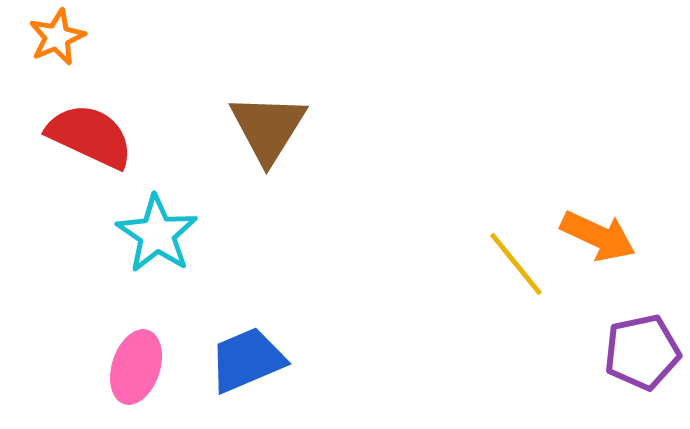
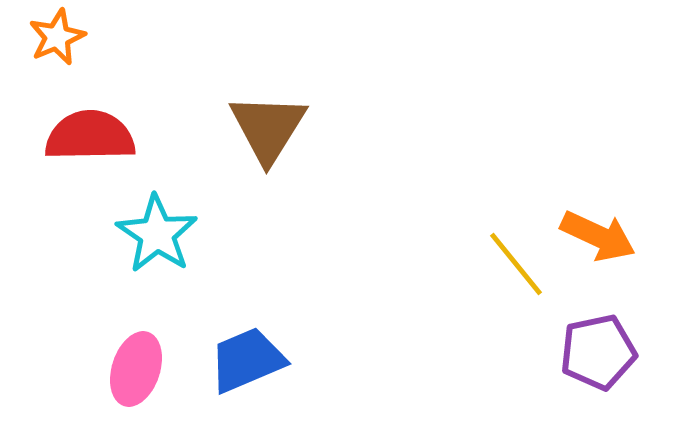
red semicircle: rotated 26 degrees counterclockwise
purple pentagon: moved 44 px left
pink ellipse: moved 2 px down
